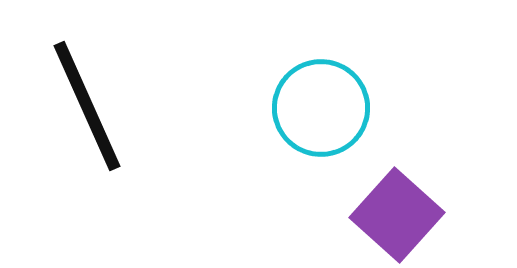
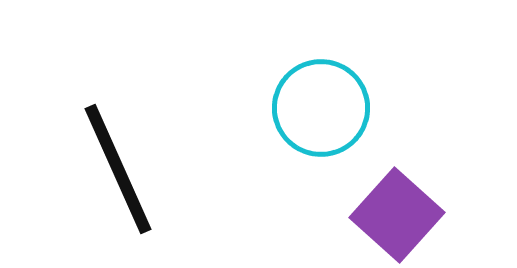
black line: moved 31 px right, 63 px down
